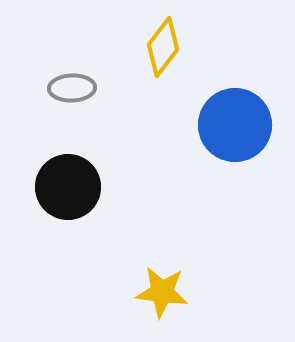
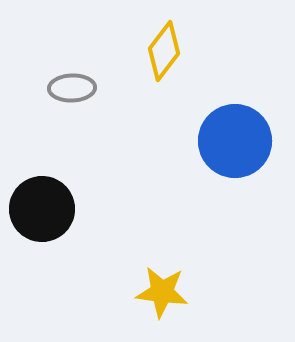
yellow diamond: moved 1 px right, 4 px down
blue circle: moved 16 px down
black circle: moved 26 px left, 22 px down
